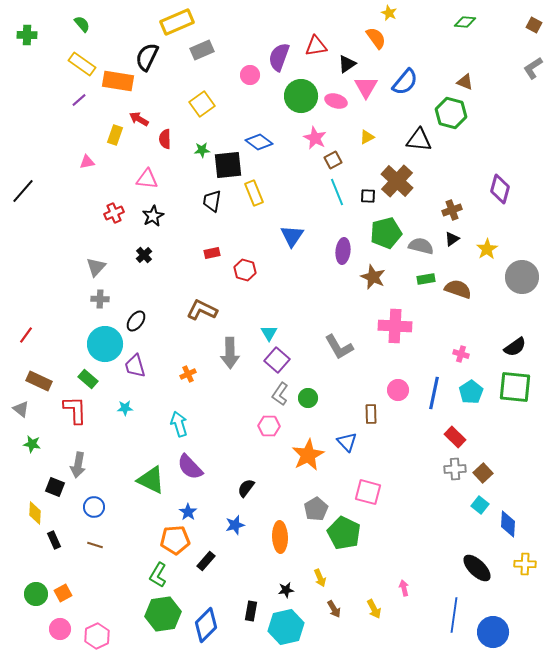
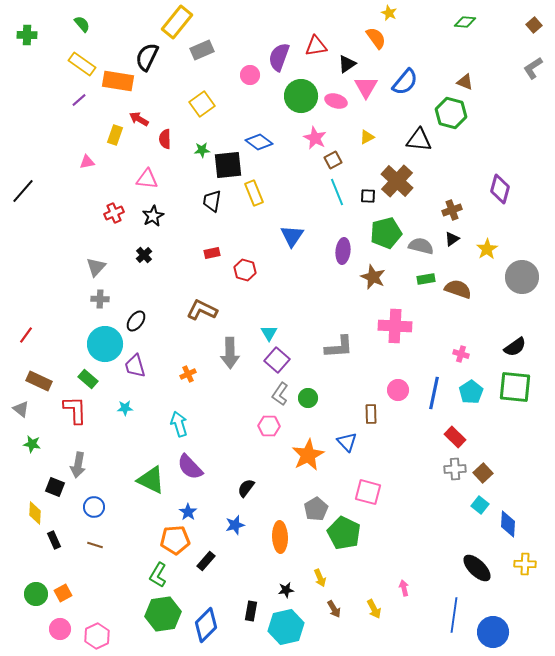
yellow rectangle at (177, 22): rotated 28 degrees counterclockwise
brown square at (534, 25): rotated 21 degrees clockwise
gray L-shape at (339, 347): rotated 64 degrees counterclockwise
